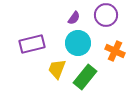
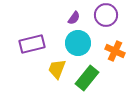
green rectangle: moved 2 px right, 1 px down
